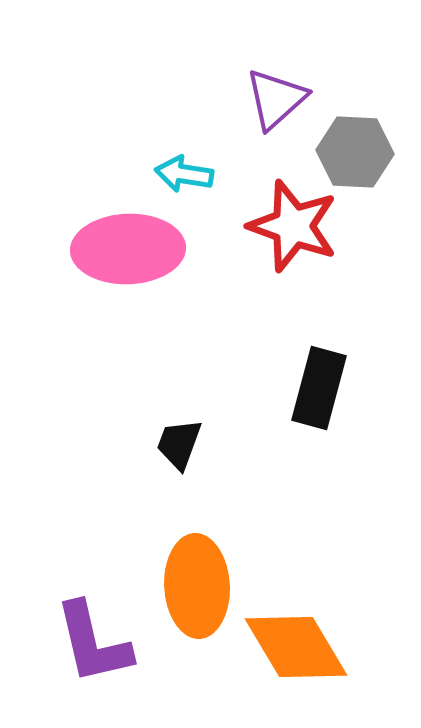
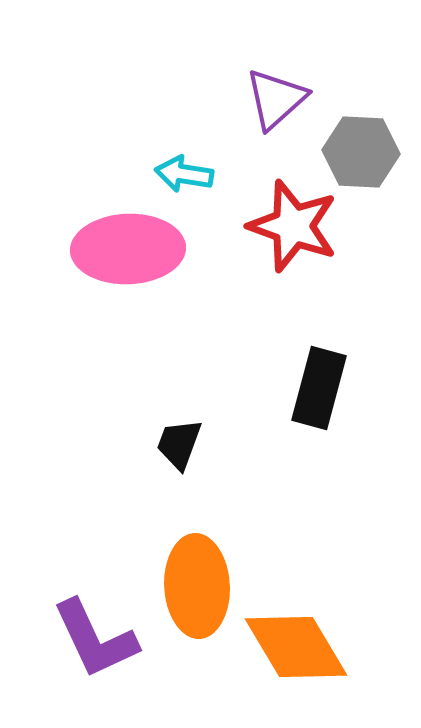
gray hexagon: moved 6 px right
purple L-shape: moved 2 px right, 4 px up; rotated 12 degrees counterclockwise
